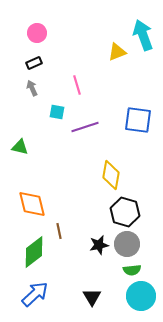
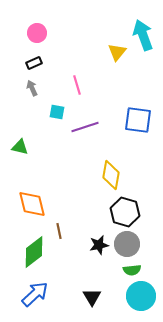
yellow triangle: rotated 30 degrees counterclockwise
